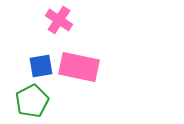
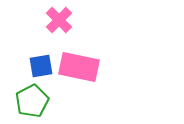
pink cross: rotated 12 degrees clockwise
